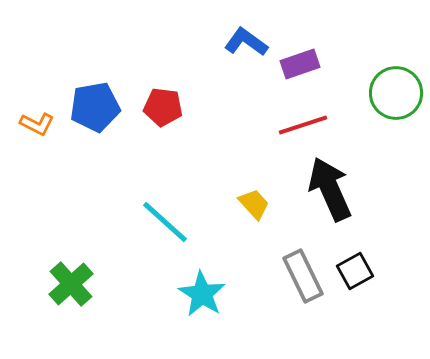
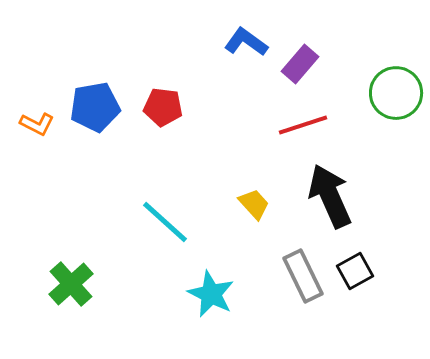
purple rectangle: rotated 30 degrees counterclockwise
black arrow: moved 7 px down
cyan star: moved 9 px right; rotated 6 degrees counterclockwise
